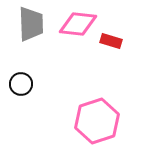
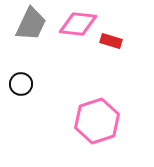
gray trapezoid: rotated 27 degrees clockwise
